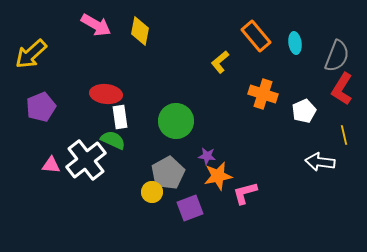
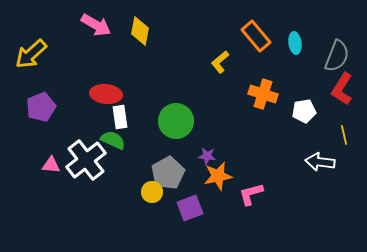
white pentagon: rotated 15 degrees clockwise
pink L-shape: moved 6 px right, 1 px down
